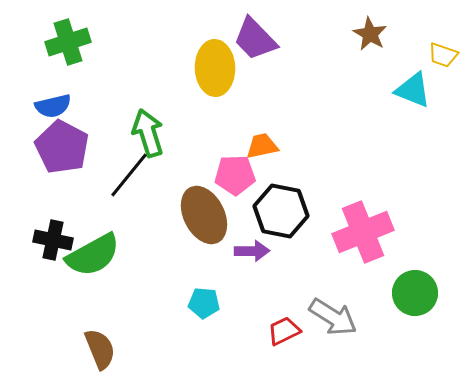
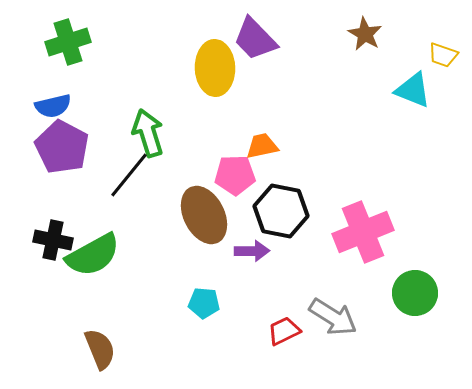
brown star: moved 5 px left
